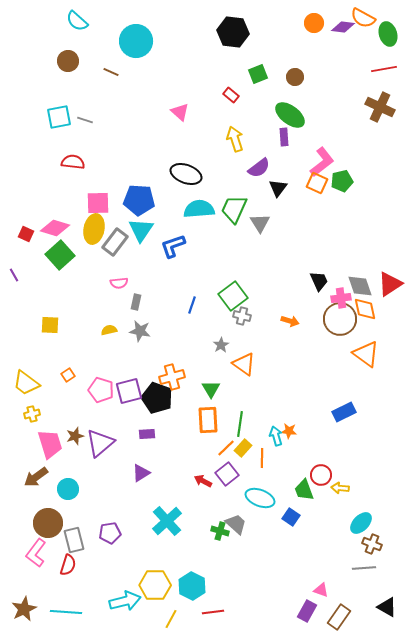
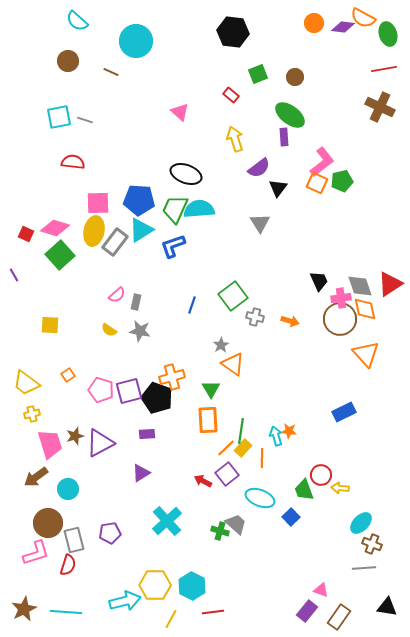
green trapezoid at (234, 209): moved 59 px left
yellow ellipse at (94, 229): moved 2 px down
cyan triangle at (141, 230): rotated 24 degrees clockwise
pink semicircle at (119, 283): moved 2 px left, 12 px down; rotated 36 degrees counterclockwise
gray cross at (242, 316): moved 13 px right, 1 px down
yellow semicircle at (109, 330): rotated 133 degrees counterclockwise
orange triangle at (366, 354): rotated 12 degrees clockwise
orange triangle at (244, 364): moved 11 px left
green line at (240, 424): moved 1 px right, 7 px down
purple triangle at (100, 443): rotated 12 degrees clockwise
blue square at (291, 517): rotated 12 degrees clockwise
pink L-shape at (36, 553): rotated 144 degrees counterclockwise
black triangle at (387, 607): rotated 20 degrees counterclockwise
purple rectangle at (307, 611): rotated 10 degrees clockwise
